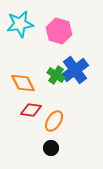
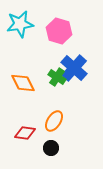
blue cross: moved 1 px left, 2 px up; rotated 12 degrees counterclockwise
green cross: moved 1 px right, 2 px down
red diamond: moved 6 px left, 23 px down
